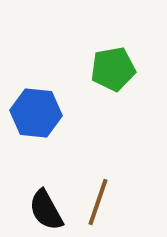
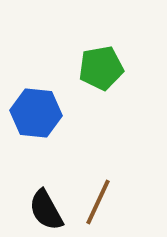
green pentagon: moved 12 px left, 1 px up
brown line: rotated 6 degrees clockwise
